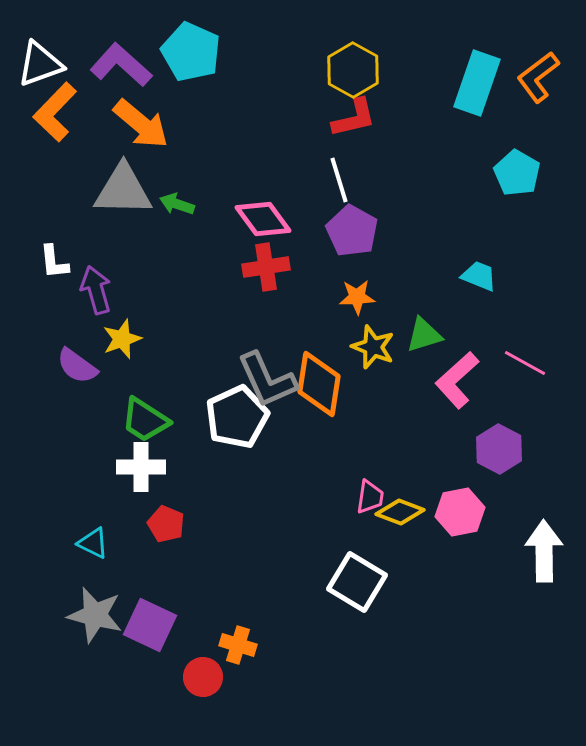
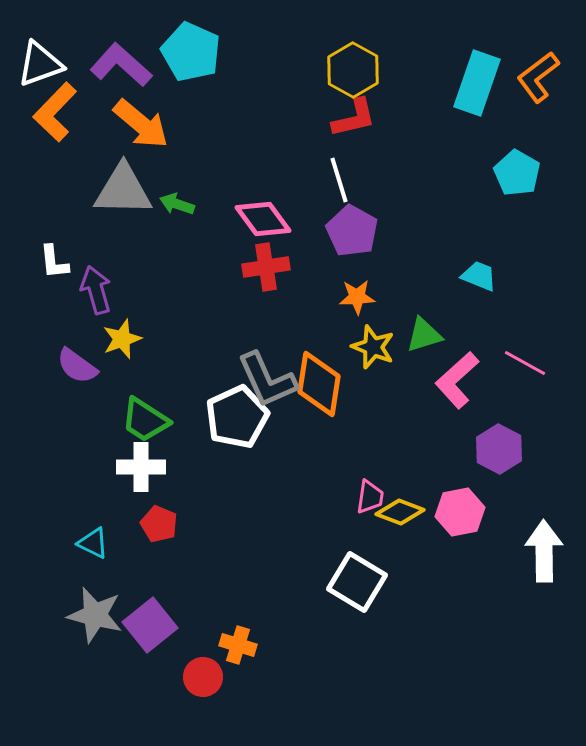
red pentagon at (166, 524): moved 7 px left
purple square at (150, 625): rotated 26 degrees clockwise
